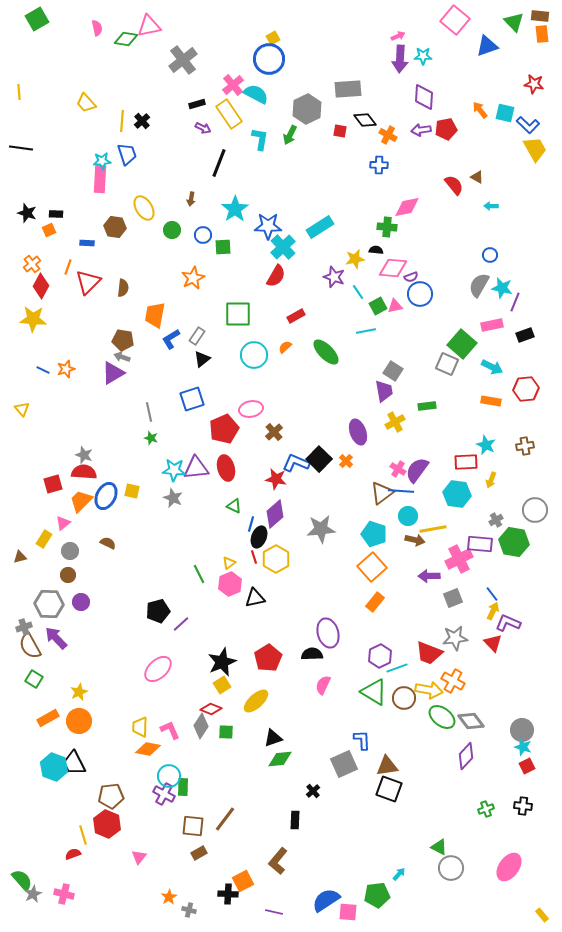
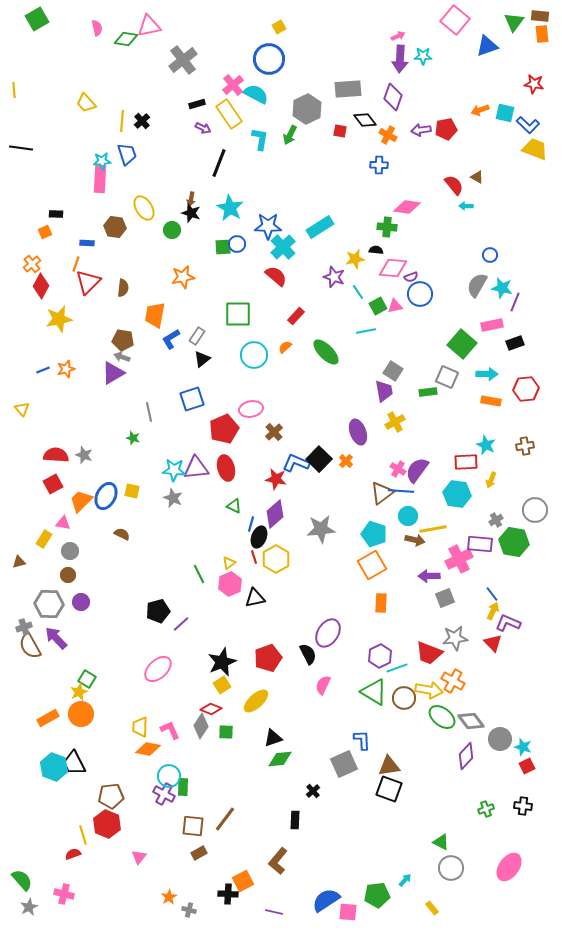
green triangle at (514, 22): rotated 20 degrees clockwise
yellow square at (273, 38): moved 6 px right, 11 px up
yellow line at (19, 92): moved 5 px left, 2 px up
purple diamond at (424, 97): moved 31 px left; rotated 16 degrees clockwise
orange arrow at (480, 110): rotated 72 degrees counterclockwise
yellow trapezoid at (535, 149): rotated 40 degrees counterclockwise
cyan arrow at (491, 206): moved 25 px left
pink diamond at (407, 207): rotated 20 degrees clockwise
cyan star at (235, 209): moved 5 px left, 1 px up; rotated 8 degrees counterclockwise
black star at (27, 213): moved 164 px right
orange square at (49, 230): moved 4 px left, 2 px down
blue circle at (203, 235): moved 34 px right, 9 px down
orange line at (68, 267): moved 8 px right, 3 px up
red semicircle at (276, 276): rotated 80 degrees counterclockwise
orange star at (193, 278): moved 10 px left, 1 px up; rotated 15 degrees clockwise
gray semicircle at (479, 285): moved 2 px left
red rectangle at (296, 316): rotated 18 degrees counterclockwise
yellow star at (33, 319): moved 26 px right; rotated 16 degrees counterclockwise
black rectangle at (525, 335): moved 10 px left, 8 px down
gray square at (447, 364): moved 13 px down
cyan arrow at (492, 367): moved 5 px left, 7 px down; rotated 25 degrees counterclockwise
blue line at (43, 370): rotated 48 degrees counterclockwise
green rectangle at (427, 406): moved 1 px right, 14 px up
green star at (151, 438): moved 18 px left
red semicircle at (84, 472): moved 28 px left, 17 px up
red square at (53, 484): rotated 12 degrees counterclockwise
pink triangle at (63, 523): rotated 49 degrees clockwise
brown semicircle at (108, 543): moved 14 px right, 9 px up
brown triangle at (20, 557): moved 1 px left, 5 px down
orange square at (372, 567): moved 2 px up; rotated 12 degrees clockwise
gray square at (453, 598): moved 8 px left
orange rectangle at (375, 602): moved 6 px right, 1 px down; rotated 36 degrees counterclockwise
purple ellipse at (328, 633): rotated 48 degrees clockwise
black semicircle at (312, 654): moved 4 px left; rotated 65 degrees clockwise
red pentagon at (268, 658): rotated 12 degrees clockwise
green square at (34, 679): moved 53 px right
orange circle at (79, 721): moved 2 px right, 7 px up
gray circle at (522, 730): moved 22 px left, 9 px down
brown triangle at (387, 766): moved 2 px right
green triangle at (439, 847): moved 2 px right, 5 px up
cyan arrow at (399, 874): moved 6 px right, 6 px down
gray star at (33, 894): moved 4 px left, 13 px down
yellow rectangle at (542, 915): moved 110 px left, 7 px up
